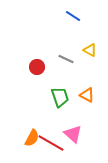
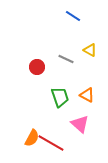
pink triangle: moved 7 px right, 10 px up
